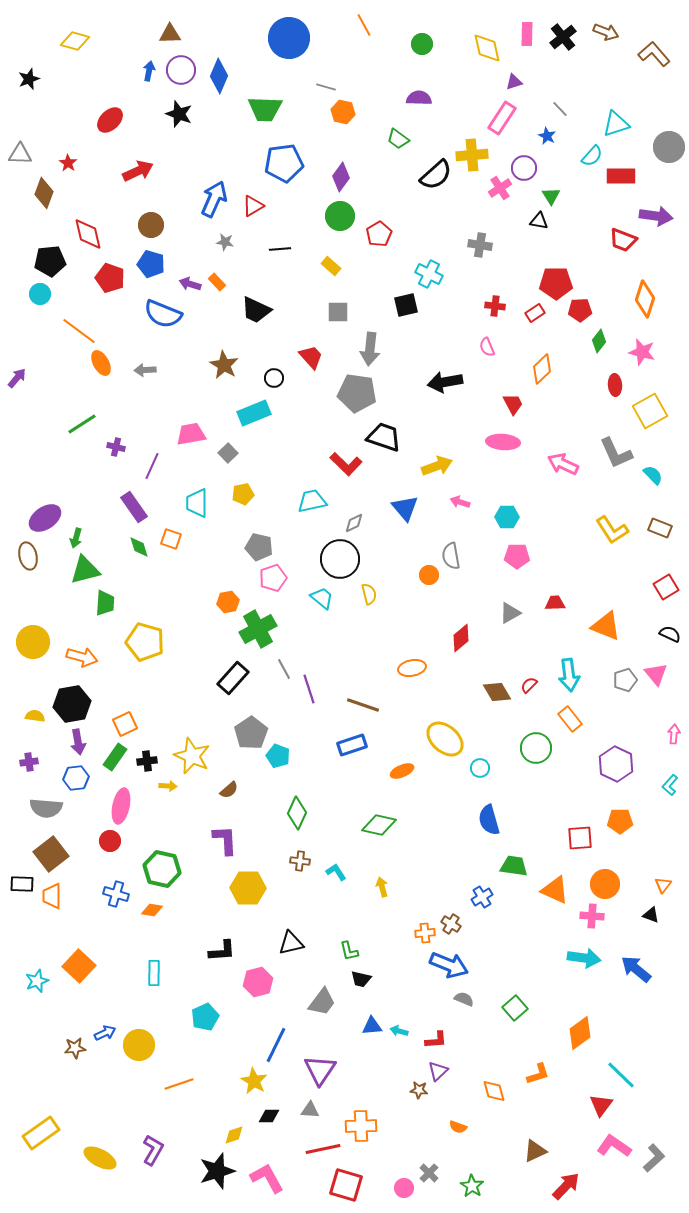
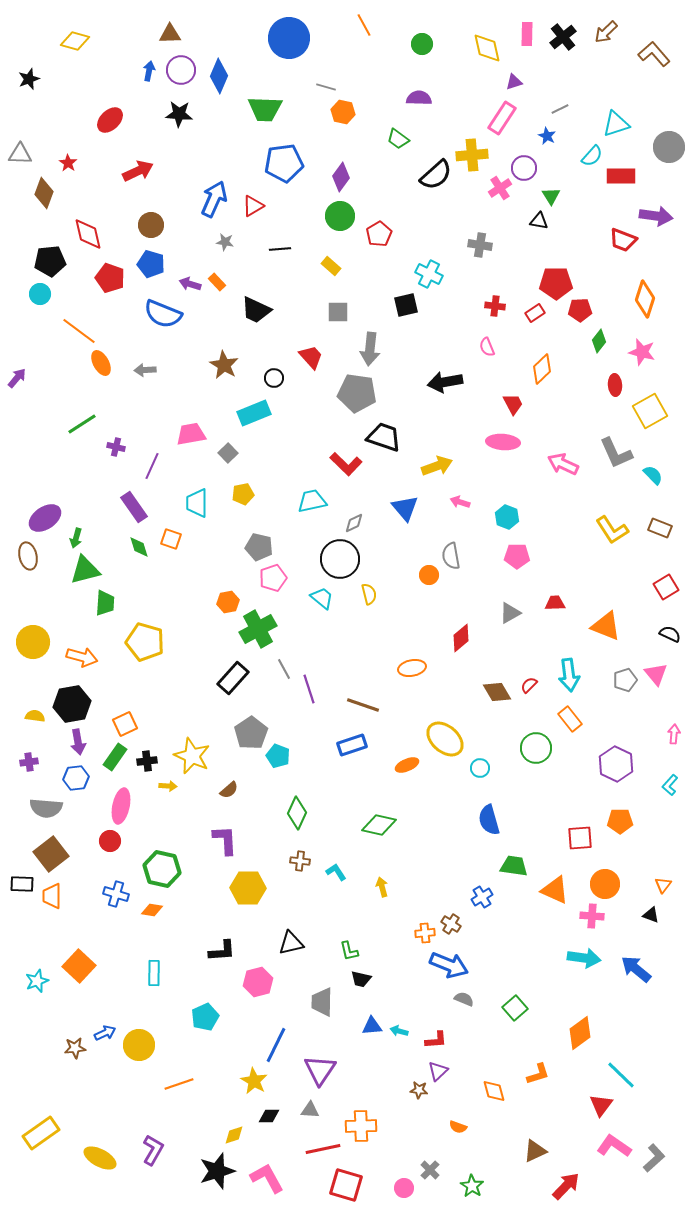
brown arrow at (606, 32): rotated 115 degrees clockwise
gray line at (560, 109): rotated 72 degrees counterclockwise
black star at (179, 114): rotated 16 degrees counterclockwise
cyan hexagon at (507, 517): rotated 20 degrees clockwise
orange ellipse at (402, 771): moved 5 px right, 6 px up
gray trapezoid at (322, 1002): rotated 144 degrees clockwise
gray cross at (429, 1173): moved 1 px right, 3 px up
